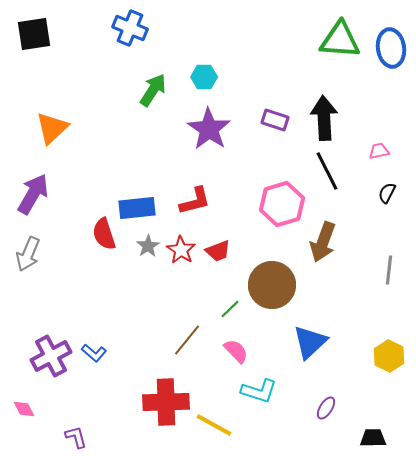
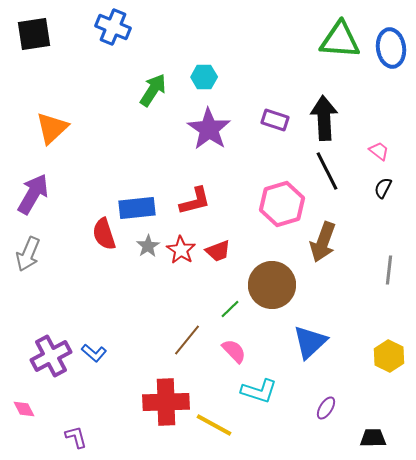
blue cross: moved 17 px left, 1 px up
pink trapezoid: rotated 50 degrees clockwise
black semicircle: moved 4 px left, 5 px up
pink semicircle: moved 2 px left
